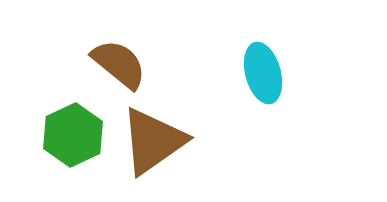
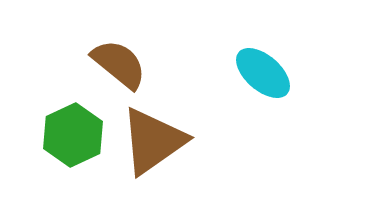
cyan ellipse: rotated 34 degrees counterclockwise
